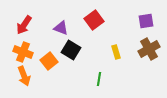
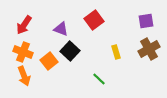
purple triangle: moved 1 px down
black square: moved 1 px left, 1 px down; rotated 12 degrees clockwise
green line: rotated 56 degrees counterclockwise
